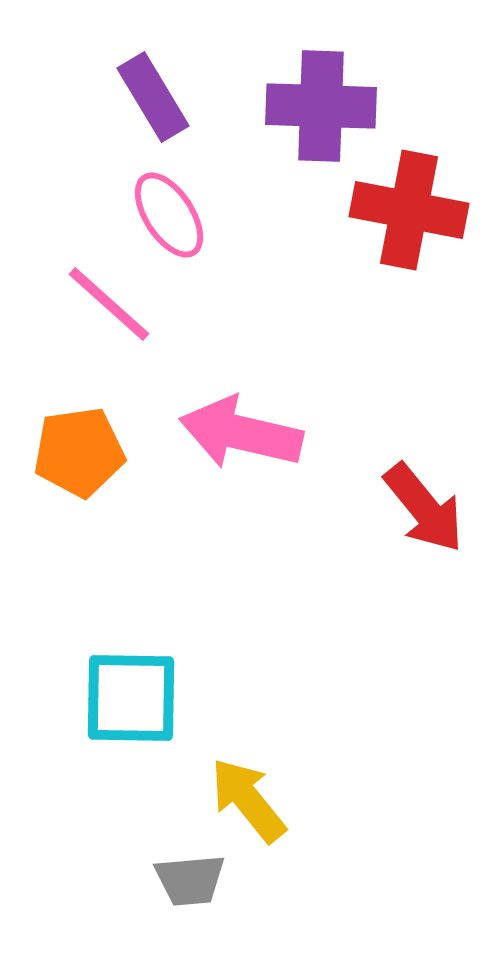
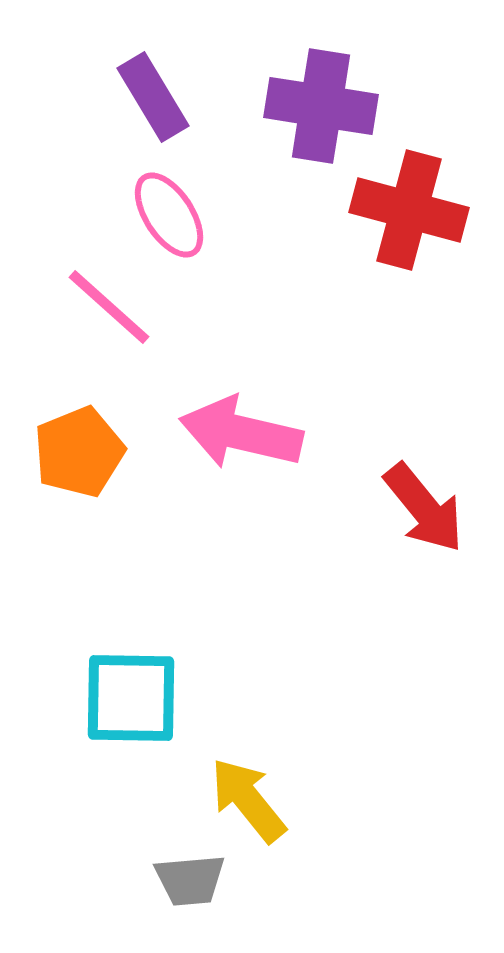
purple cross: rotated 7 degrees clockwise
red cross: rotated 4 degrees clockwise
pink line: moved 3 px down
orange pentagon: rotated 14 degrees counterclockwise
